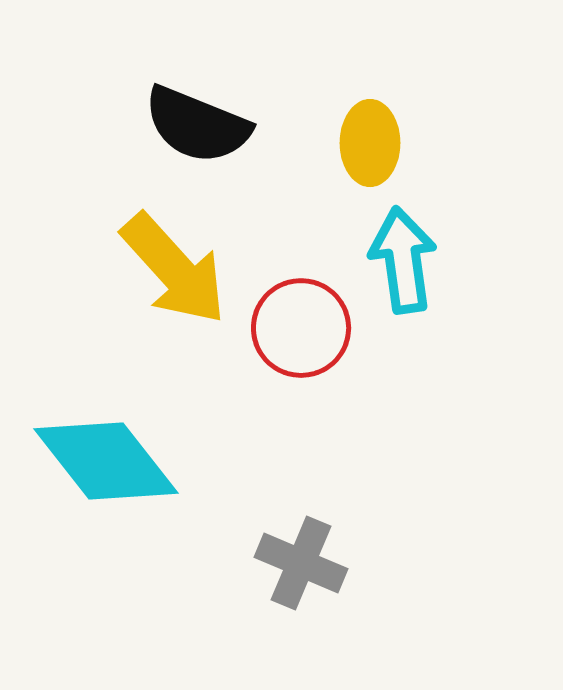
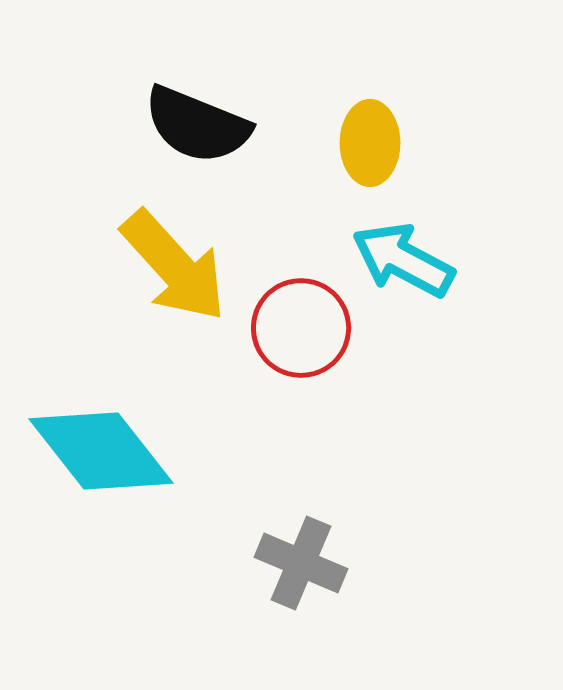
cyan arrow: rotated 54 degrees counterclockwise
yellow arrow: moved 3 px up
cyan diamond: moved 5 px left, 10 px up
